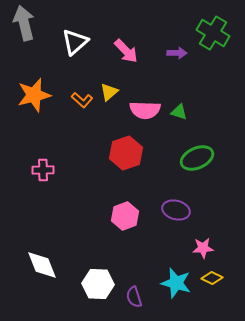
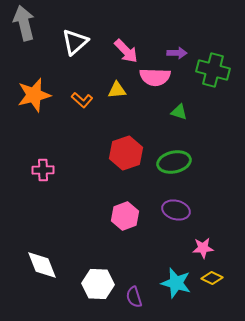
green cross: moved 37 px down; rotated 16 degrees counterclockwise
yellow triangle: moved 8 px right, 2 px up; rotated 36 degrees clockwise
pink semicircle: moved 10 px right, 33 px up
green ellipse: moved 23 px left, 4 px down; rotated 12 degrees clockwise
